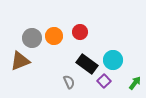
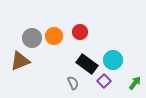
gray semicircle: moved 4 px right, 1 px down
